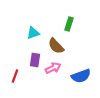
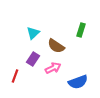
green rectangle: moved 12 px right, 6 px down
cyan triangle: rotated 24 degrees counterclockwise
brown semicircle: rotated 12 degrees counterclockwise
purple rectangle: moved 2 px left, 1 px up; rotated 24 degrees clockwise
blue semicircle: moved 3 px left, 6 px down
